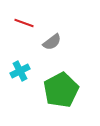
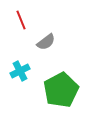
red line: moved 3 px left, 3 px up; rotated 48 degrees clockwise
gray semicircle: moved 6 px left
